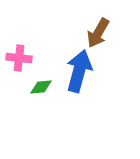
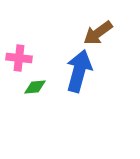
brown arrow: rotated 24 degrees clockwise
green diamond: moved 6 px left
